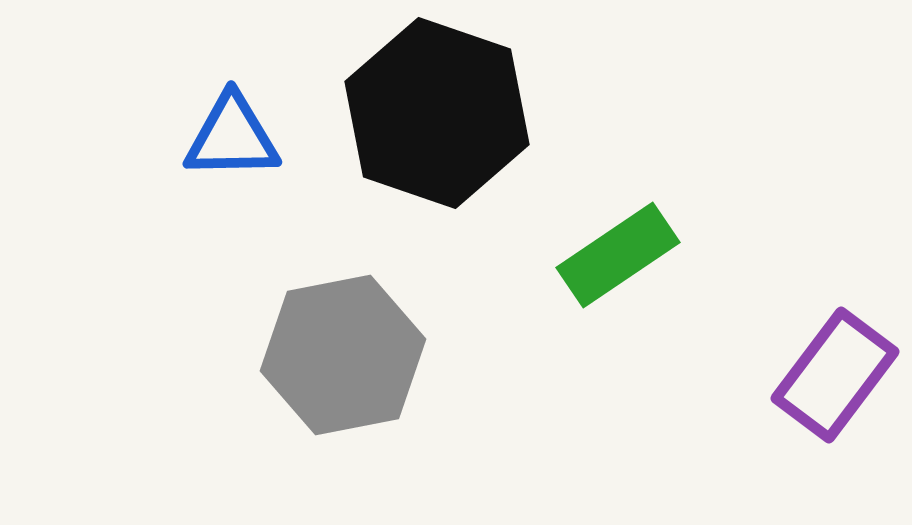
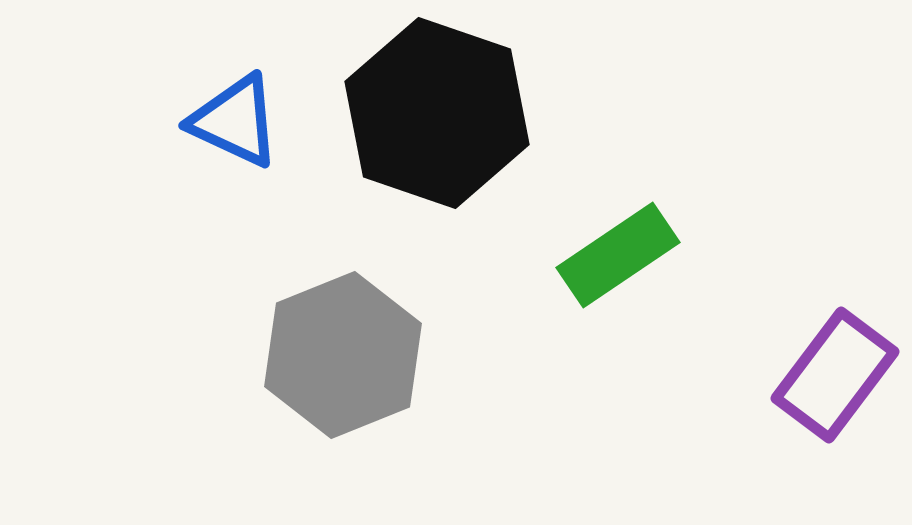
blue triangle: moved 3 px right, 16 px up; rotated 26 degrees clockwise
gray hexagon: rotated 11 degrees counterclockwise
